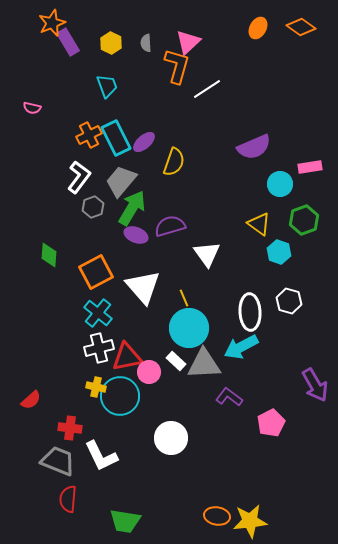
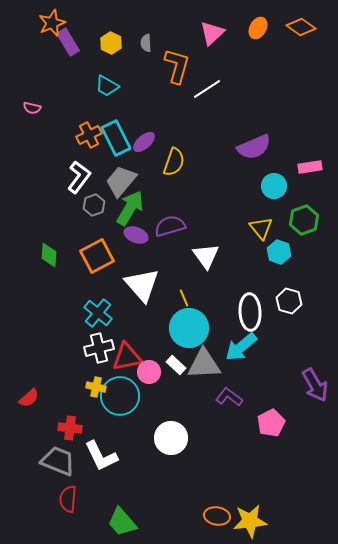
pink triangle at (188, 42): moved 24 px right, 9 px up
cyan trapezoid at (107, 86): rotated 140 degrees clockwise
cyan circle at (280, 184): moved 6 px left, 2 px down
gray hexagon at (93, 207): moved 1 px right, 2 px up
green arrow at (132, 208): moved 2 px left
yellow triangle at (259, 224): moved 2 px right, 4 px down; rotated 15 degrees clockwise
white triangle at (207, 254): moved 1 px left, 2 px down
orange square at (96, 272): moved 1 px right, 16 px up
white triangle at (143, 287): moved 1 px left, 2 px up
cyan arrow at (241, 347): rotated 12 degrees counterclockwise
white rectangle at (176, 361): moved 4 px down
red semicircle at (31, 400): moved 2 px left, 2 px up
green trapezoid at (125, 521): moved 3 px left, 1 px down; rotated 40 degrees clockwise
